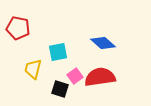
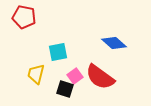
red pentagon: moved 6 px right, 11 px up
blue diamond: moved 11 px right
yellow trapezoid: moved 3 px right, 5 px down
red semicircle: rotated 136 degrees counterclockwise
black square: moved 5 px right
